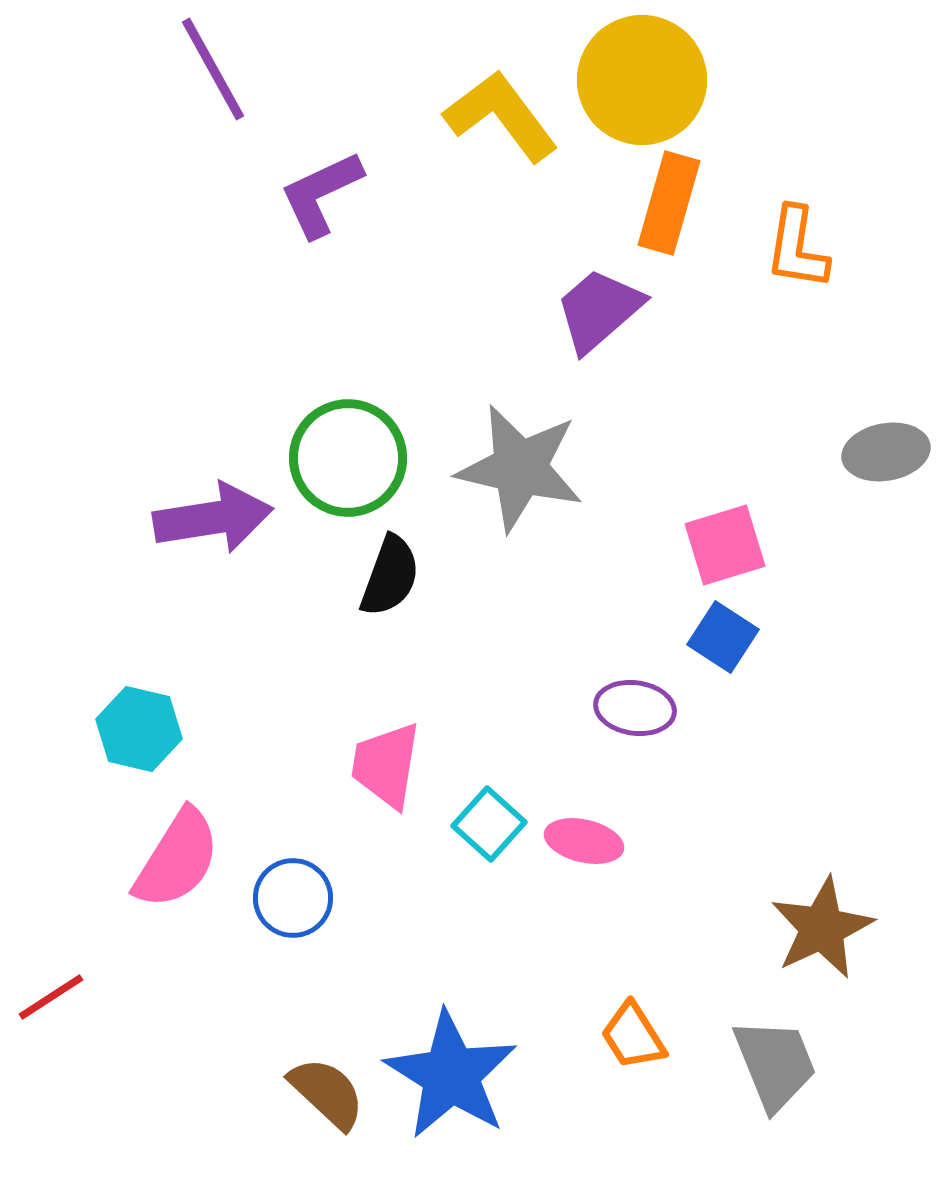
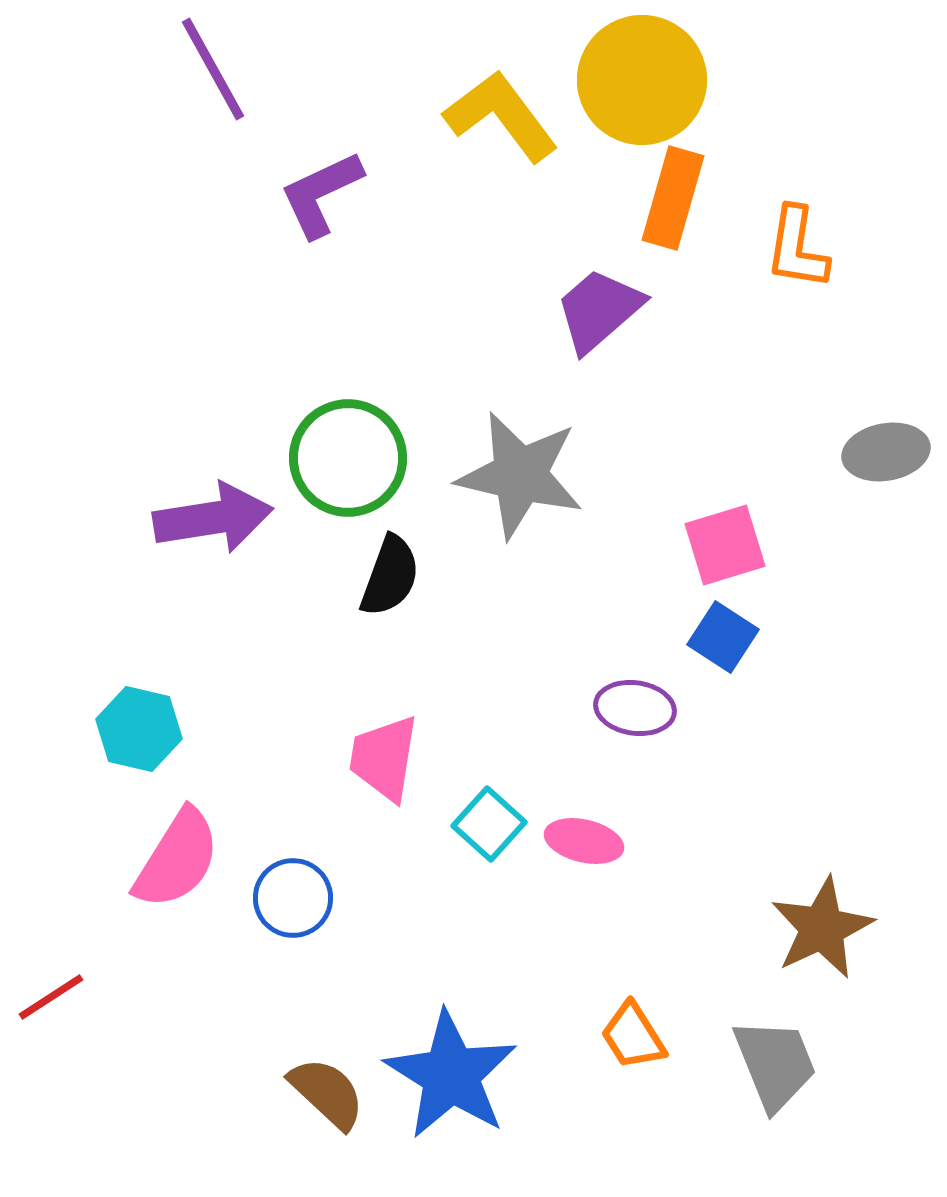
orange rectangle: moved 4 px right, 5 px up
gray star: moved 7 px down
pink trapezoid: moved 2 px left, 7 px up
